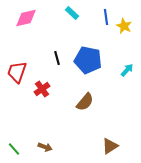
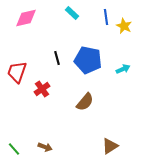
cyan arrow: moved 4 px left, 1 px up; rotated 24 degrees clockwise
